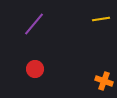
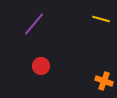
yellow line: rotated 24 degrees clockwise
red circle: moved 6 px right, 3 px up
